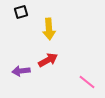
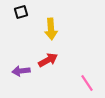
yellow arrow: moved 2 px right
pink line: moved 1 px down; rotated 18 degrees clockwise
